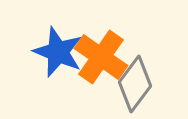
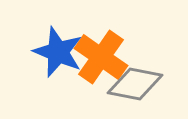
gray diamond: rotated 64 degrees clockwise
